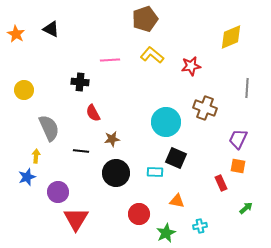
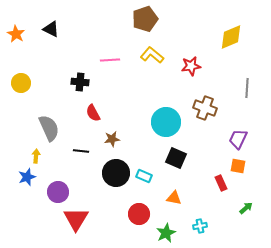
yellow circle: moved 3 px left, 7 px up
cyan rectangle: moved 11 px left, 4 px down; rotated 21 degrees clockwise
orange triangle: moved 3 px left, 3 px up
